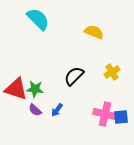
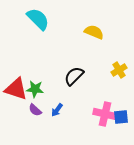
yellow cross: moved 7 px right, 2 px up
